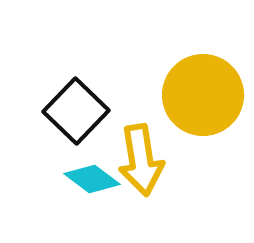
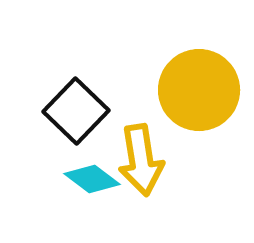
yellow circle: moved 4 px left, 5 px up
